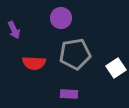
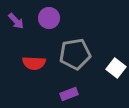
purple circle: moved 12 px left
purple arrow: moved 2 px right, 9 px up; rotated 18 degrees counterclockwise
white square: rotated 18 degrees counterclockwise
purple rectangle: rotated 24 degrees counterclockwise
